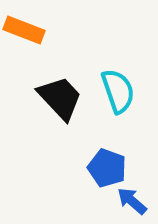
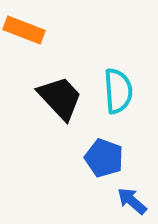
cyan semicircle: rotated 15 degrees clockwise
blue pentagon: moved 3 px left, 10 px up
